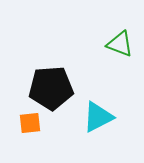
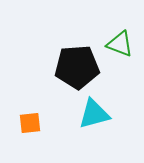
black pentagon: moved 26 px right, 21 px up
cyan triangle: moved 4 px left, 3 px up; rotated 12 degrees clockwise
